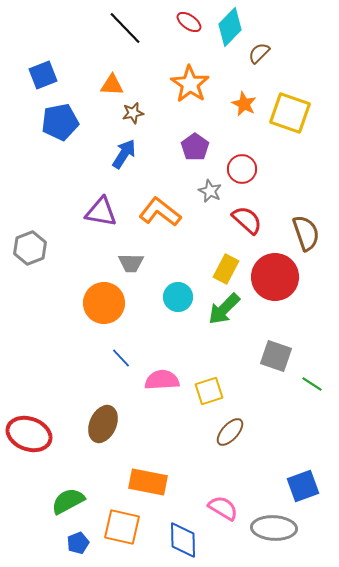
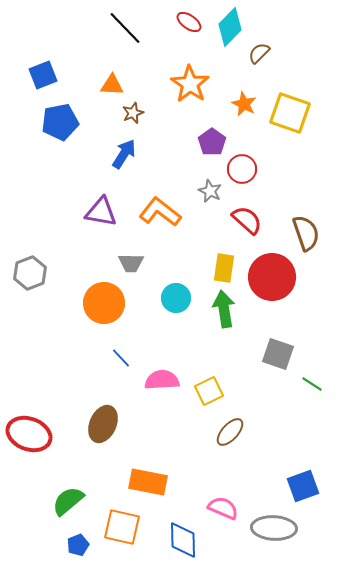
brown star at (133, 113): rotated 10 degrees counterclockwise
purple pentagon at (195, 147): moved 17 px right, 5 px up
gray hexagon at (30, 248): moved 25 px down
yellow rectangle at (226, 269): moved 2 px left, 1 px up; rotated 20 degrees counterclockwise
red circle at (275, 277): moved 3 px left
cyan circle at (178, 297): moved 2 px left, 1 px down
green arrow at (224, 309): rotated 126 degrees clockwise
gray square at (276, 356): moved 2 px right, 2 px up
yellow square at (209, 391): rotated 8 degrees counterclockwise
green semicircle at (68, 501): rotated 12 degrees counterclockwise
pink semicircle at (223, 508): rotated 8 degrees counterclockwise
blue pentagon at (78, 543): moved 2 px down
